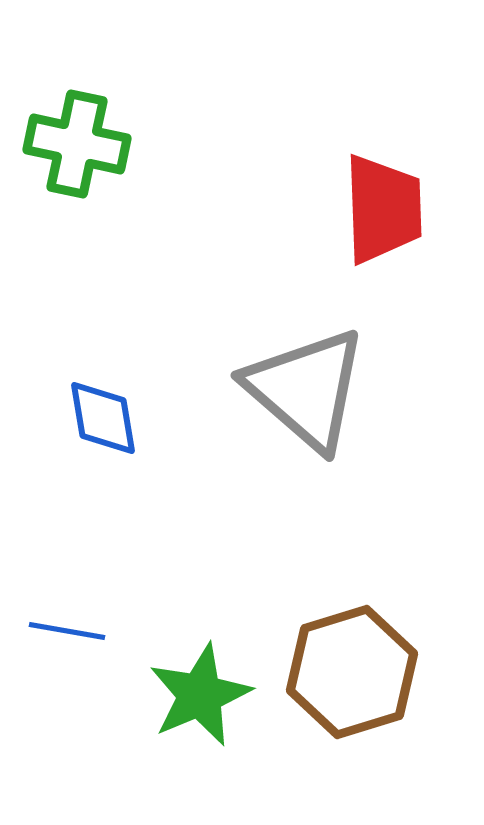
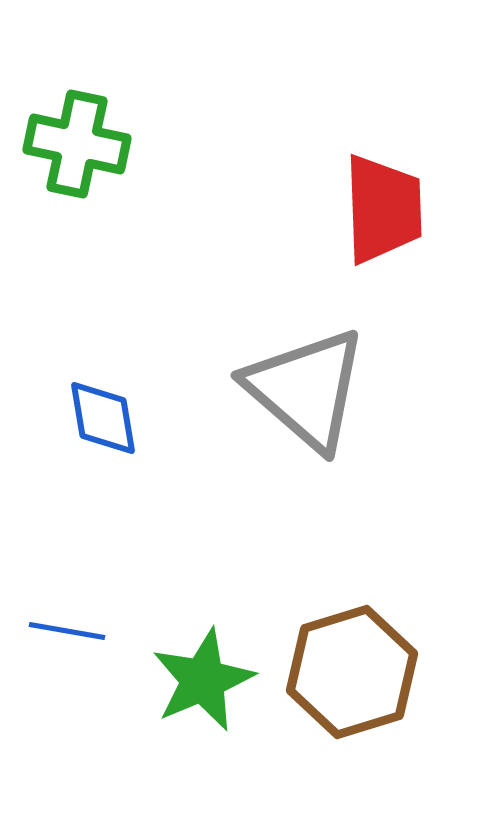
green star: moved 3 px right, 15 px up
